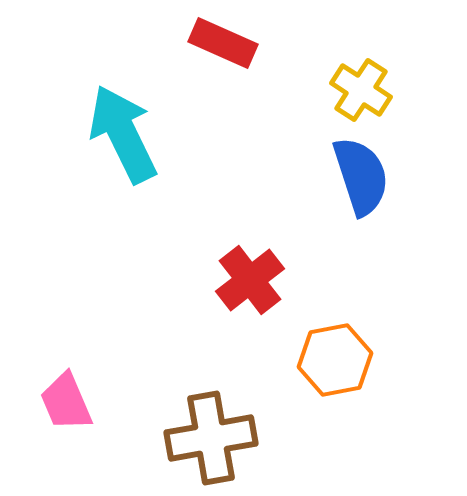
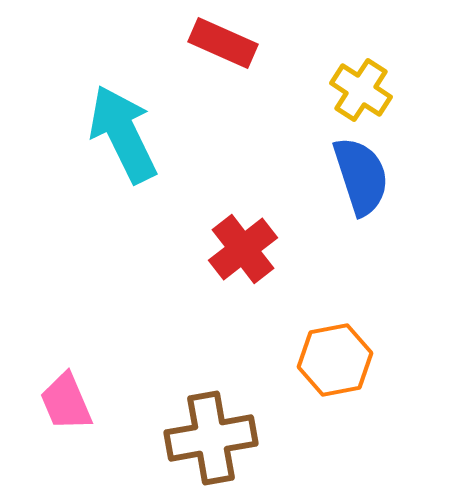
red cross: moved 7 px left, 31 px up
